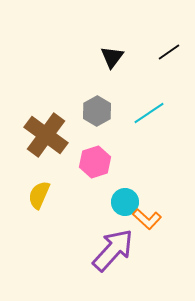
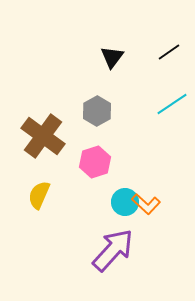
cyan line: moved 23 px right, 9 px up
brown cross: moved 3 px left, 1 px down
orange L-shape: moved 1 px left, 15 px up
